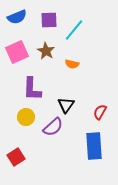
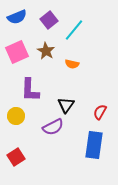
purple square: rotated 36 degrees counterclockwise
purple L-shape: moved 2 px left, 1 px down
yellow circle: moved 10 px left, 1 px up
purple semicircle: rotated 15 degrees clockwise
blue rectangle: moved 1 px up; rotated 12 degrees clockwise
